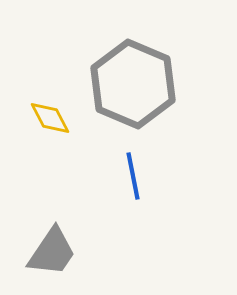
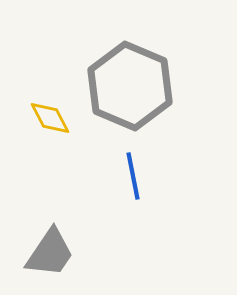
gray hexagon: moved 3 px left, 2 px down
gray trapezoid: moved 2 px left, 1 px down
